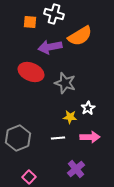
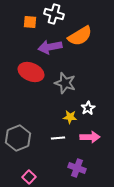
purple cross: moved 1 px right, 1 px up; rotated 30 degrees counterclockwise
